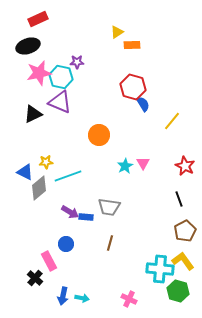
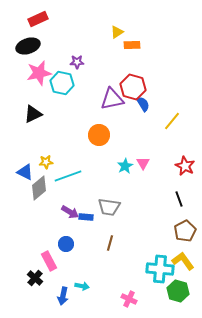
cyan hexagon: moved 1 px right, 6 px down
purple triangle: moved 52 px right, 3 px up; rotated 35 degrees counterclockwise
cyan arrow: moved 12 px up
